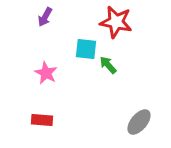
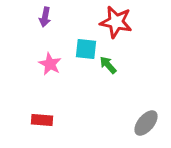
purple arrow: rotated 18 degrees counterclockwise
pink star: moved 4 px right, 9 px up
gray ellipse: moved 7 px right, 1 px down
